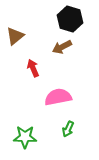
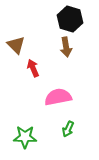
brown triangle: moved 1 px right, 9 px down; rotated 36 degrees counterclockwise
brown arrow: moved 4 px right; rotated 72 degrees counterclockwise
